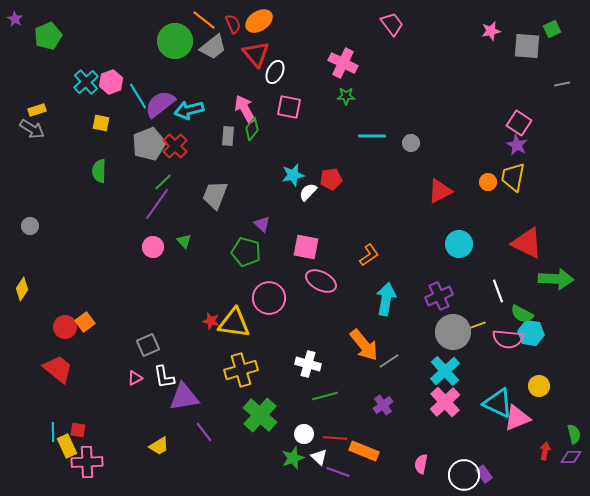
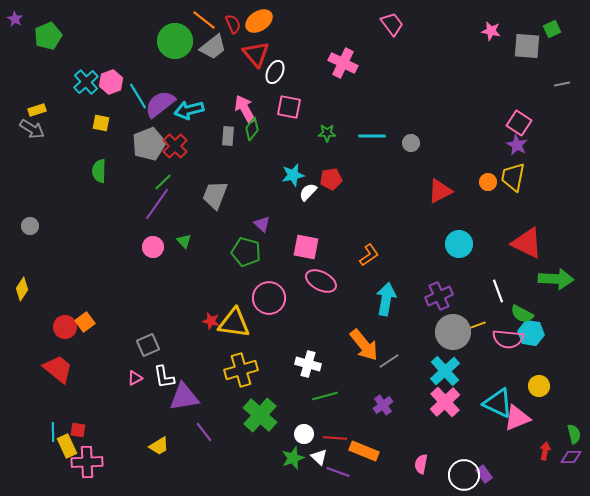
pink star at (491, 31): rotated 24 degrees clockwise
green star at (346, 96): moved 19 px left, 37 px down
